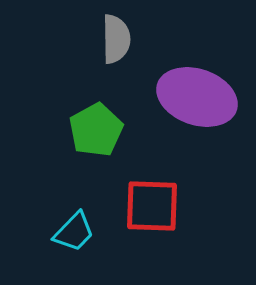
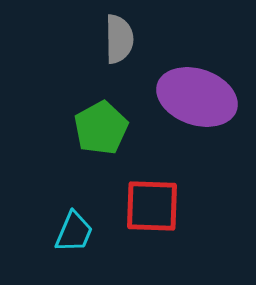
gray semicircle: moved 3 px right
green pentagon: moved 5 px right, 2 px up
cyan trapezoid: rotated 21 degrees counterclockwise
